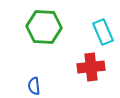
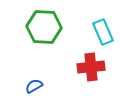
blue semicircle: rotated 66 degrees clockwise
